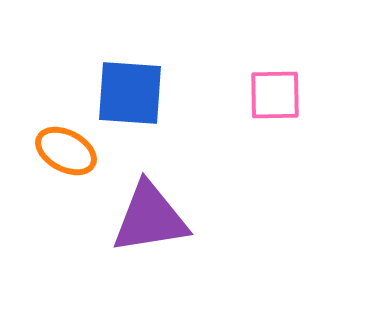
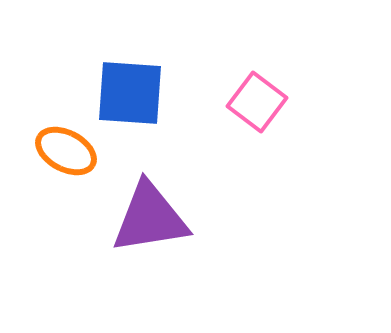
pink square: moved 18 px left, 7 px down; rotated 38 degrees clockwise
